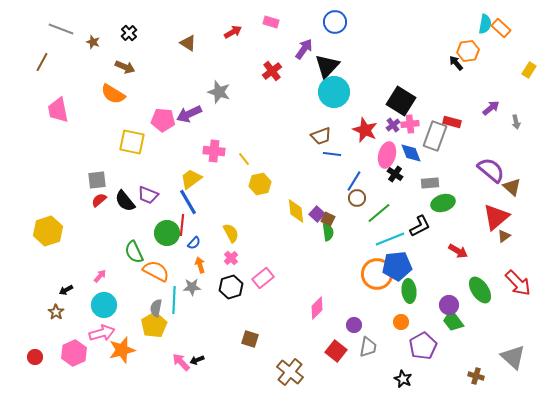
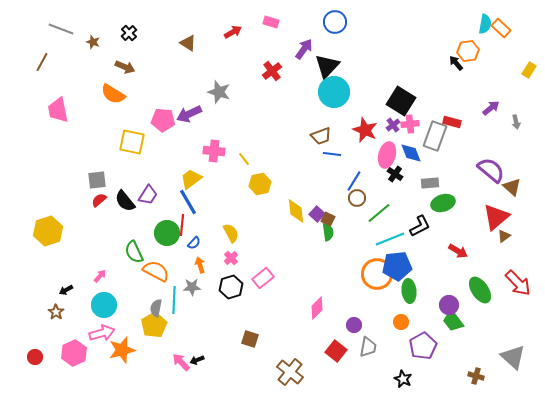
purple trapezoid at (148, 195): rotated 80 degrees counterclockwise
